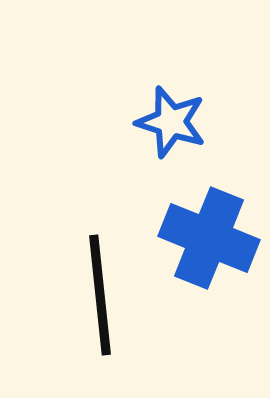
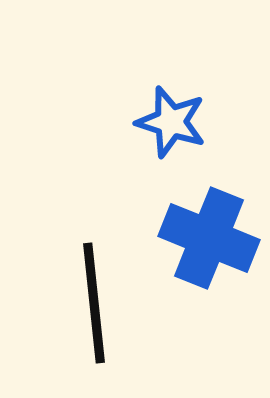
black line: moved 6 px left, 8 px down
